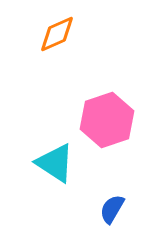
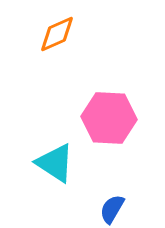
pink hexagon: moved 2 px right, 2 px up; rotated 22 degrees clockwise
